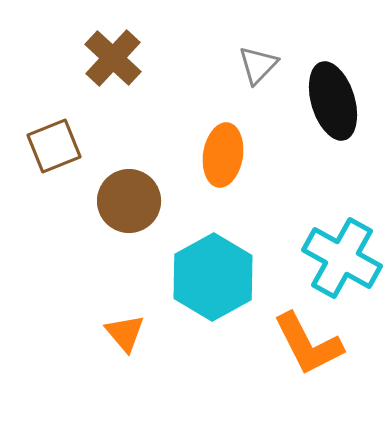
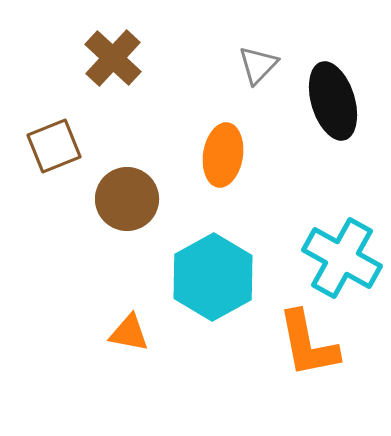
brown circle: moved 2 px left, 2 px up
orange triangle: moved 4 px right; rotated 39 degrees counterclockwise
orange L-shape: rotated 16 degrees clockwise
